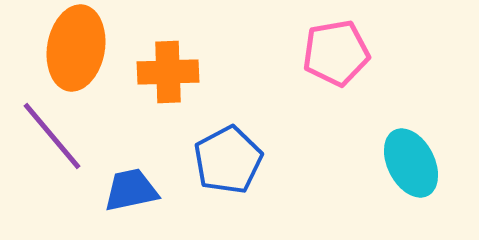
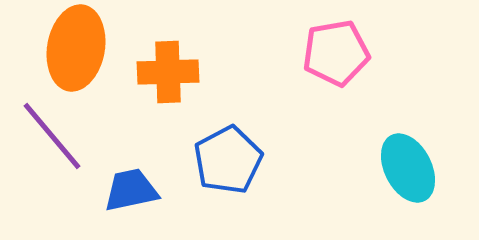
cyan ellipse: moved 3 px left, 5 px down
